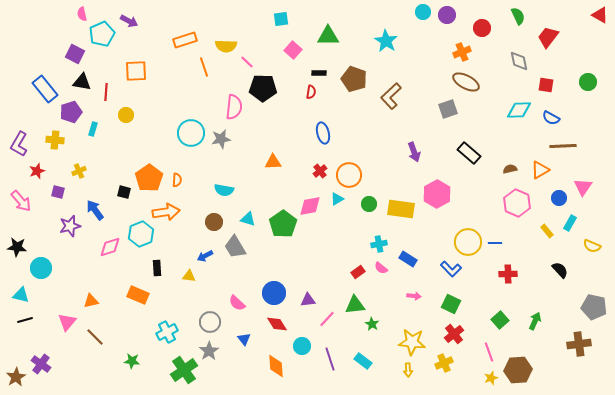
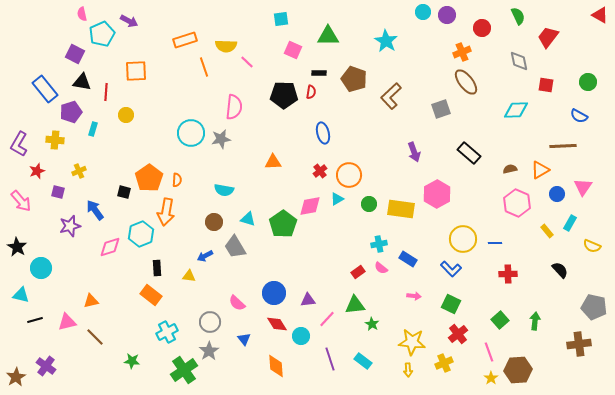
pink square at (293, 50): rotated 18 degrees counterclockwise
brown ellipse at (466, 82): rotated 24 degrees clockwise
black pentagon at (263, 88): moved 21 px right, 7 px down
gray square at (448, 109): moved 7 px left
cyan diamond at (519, 110): moved 3 px left
blue semicircle at (551, 118): moved 28 px right, 2 px up
blue circle at (559, 198): moved 2 px left, 4 px up
orange arrow at (166, 212): rotated 108 degrees clockwise
yellow circle at (468, 242): moved 5 px left, 3 px up
black star at (17, 247): rotated 24 degrees clockwise
orange rectangle at (138, 295): moved 13 px right; rotated 15 degrees clockwise
black line at (25, 320): moved 10 px right
green arrow at (535, 321): rotated 18 degrees counterclockwise
pink triangle at (67, 322): rotated 36 degrees clockwise
red cross at (454, 334): moved 4 px right
cyan circle at (302, 346): moved 1 px left, 10 px up
purple cross at (41, 364): moved 5 px right, 2 px down
yellow star at (491, 378): rotated 16 degrees counterclockwise
